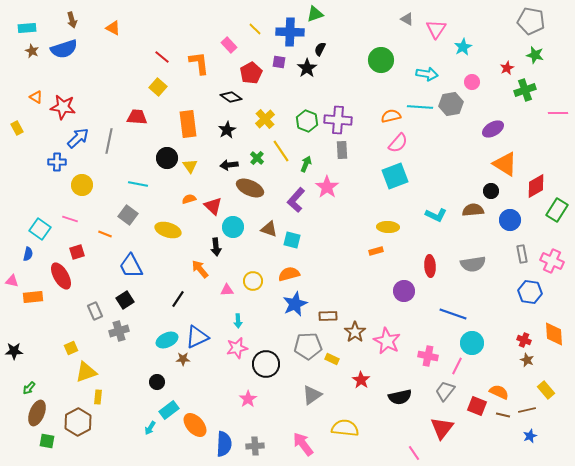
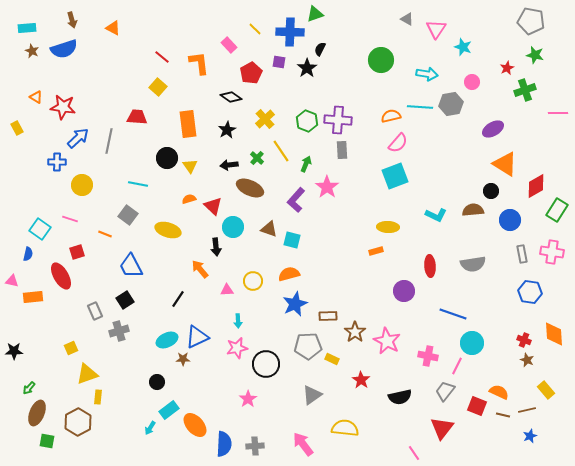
cyan star at (463, 47): rotated 24 degrees counterclockwise
pink cross at (552, 261): moved 9 px up; rotated 15 degrees counterclockwise
yellow triangle at (86, 372): moved 1 px right, 2 px down
